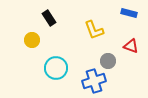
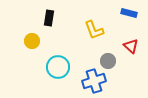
black rectangle: rotated 42 degrees clockwise
yellow circle: moved 1 px down
red triangle: rotated 21 degrees clockwise
cyan circle: moved 2 px right, 1 px up
